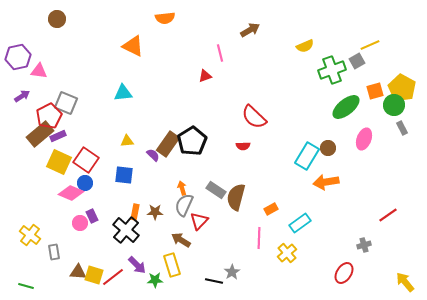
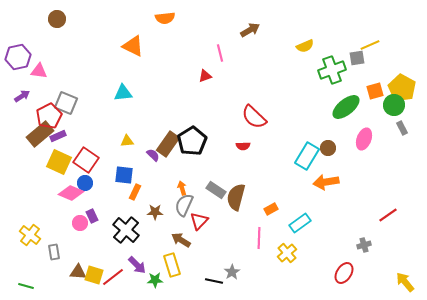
gray square at (357, 61): moved 3 px up; rotated 21 degrees clockwise
orange rectangle at (135, 212): moved 20 px up; rotated 14 degrees clockwise
